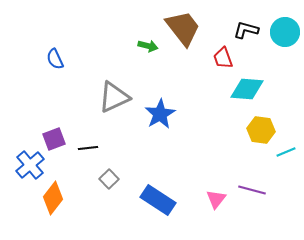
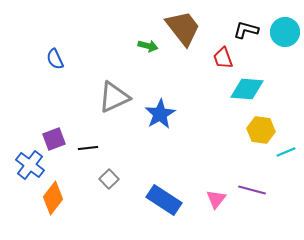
blue cross: rotated 12 degrees counterclockwise
blue rectangle: moved 6 px right
